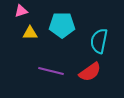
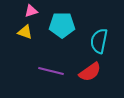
pink triangle: moved 10 px right
yellow triangle: moved 5 px left, 1 px up; rotated 21 degrees clockwise
